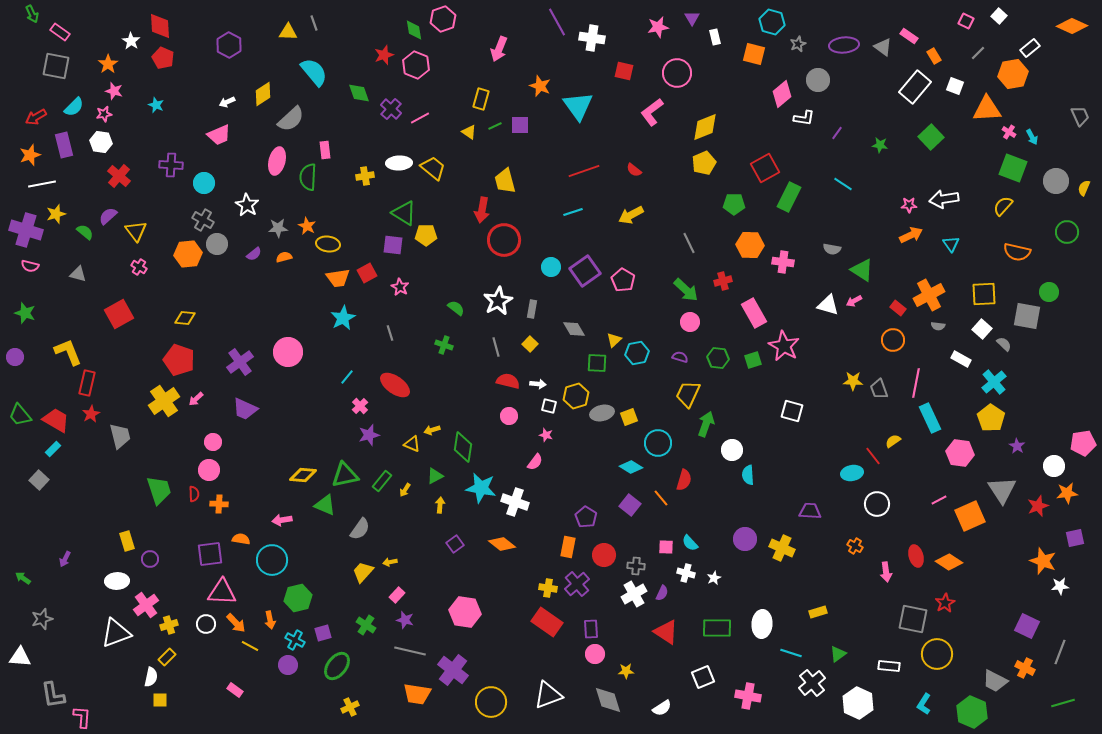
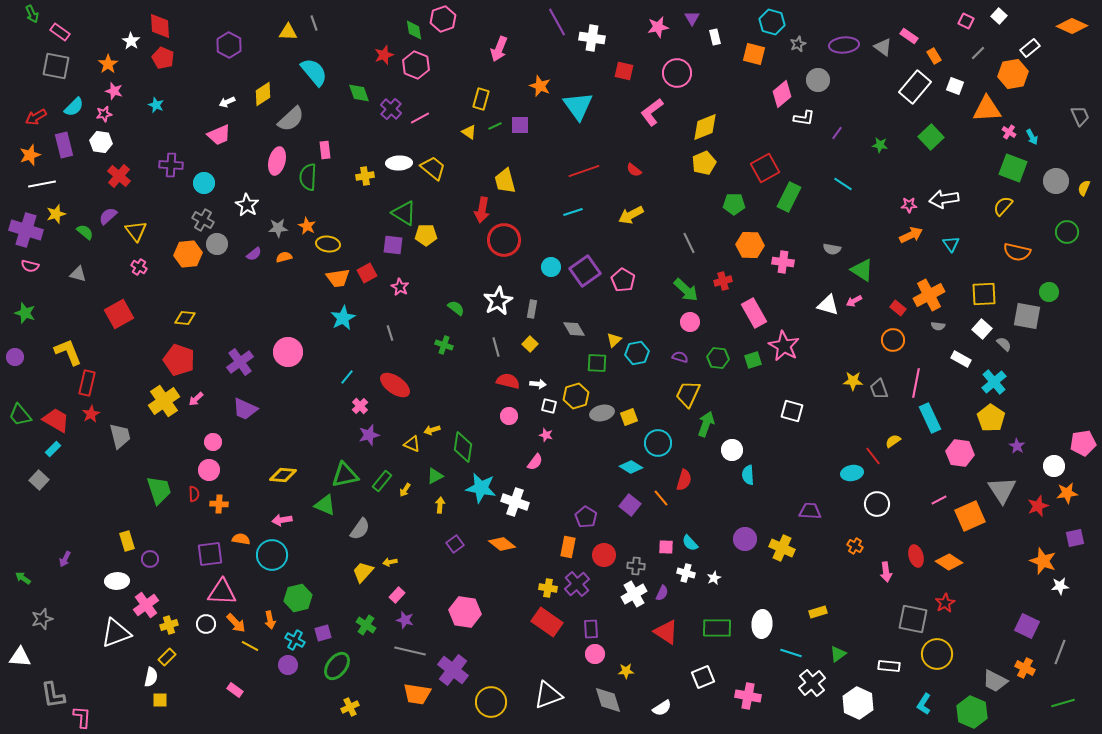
yellow diamond at (303, 475): moved 20 px left
cyan circle at (272, 560): moved 5 px up
